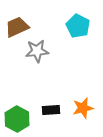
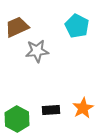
cyan pentagon: moved 1 px left
orange star: rotated 15 degrees counterclockwise
